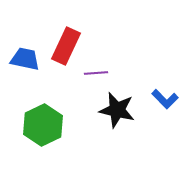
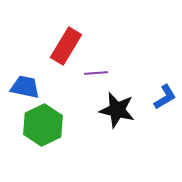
red rectangle: rotated 6 degrees clockwise
blue trapezoid: moved 28 px down
blue L-shape: moved 2 px up; rotated 76 degrees counterclockwise
